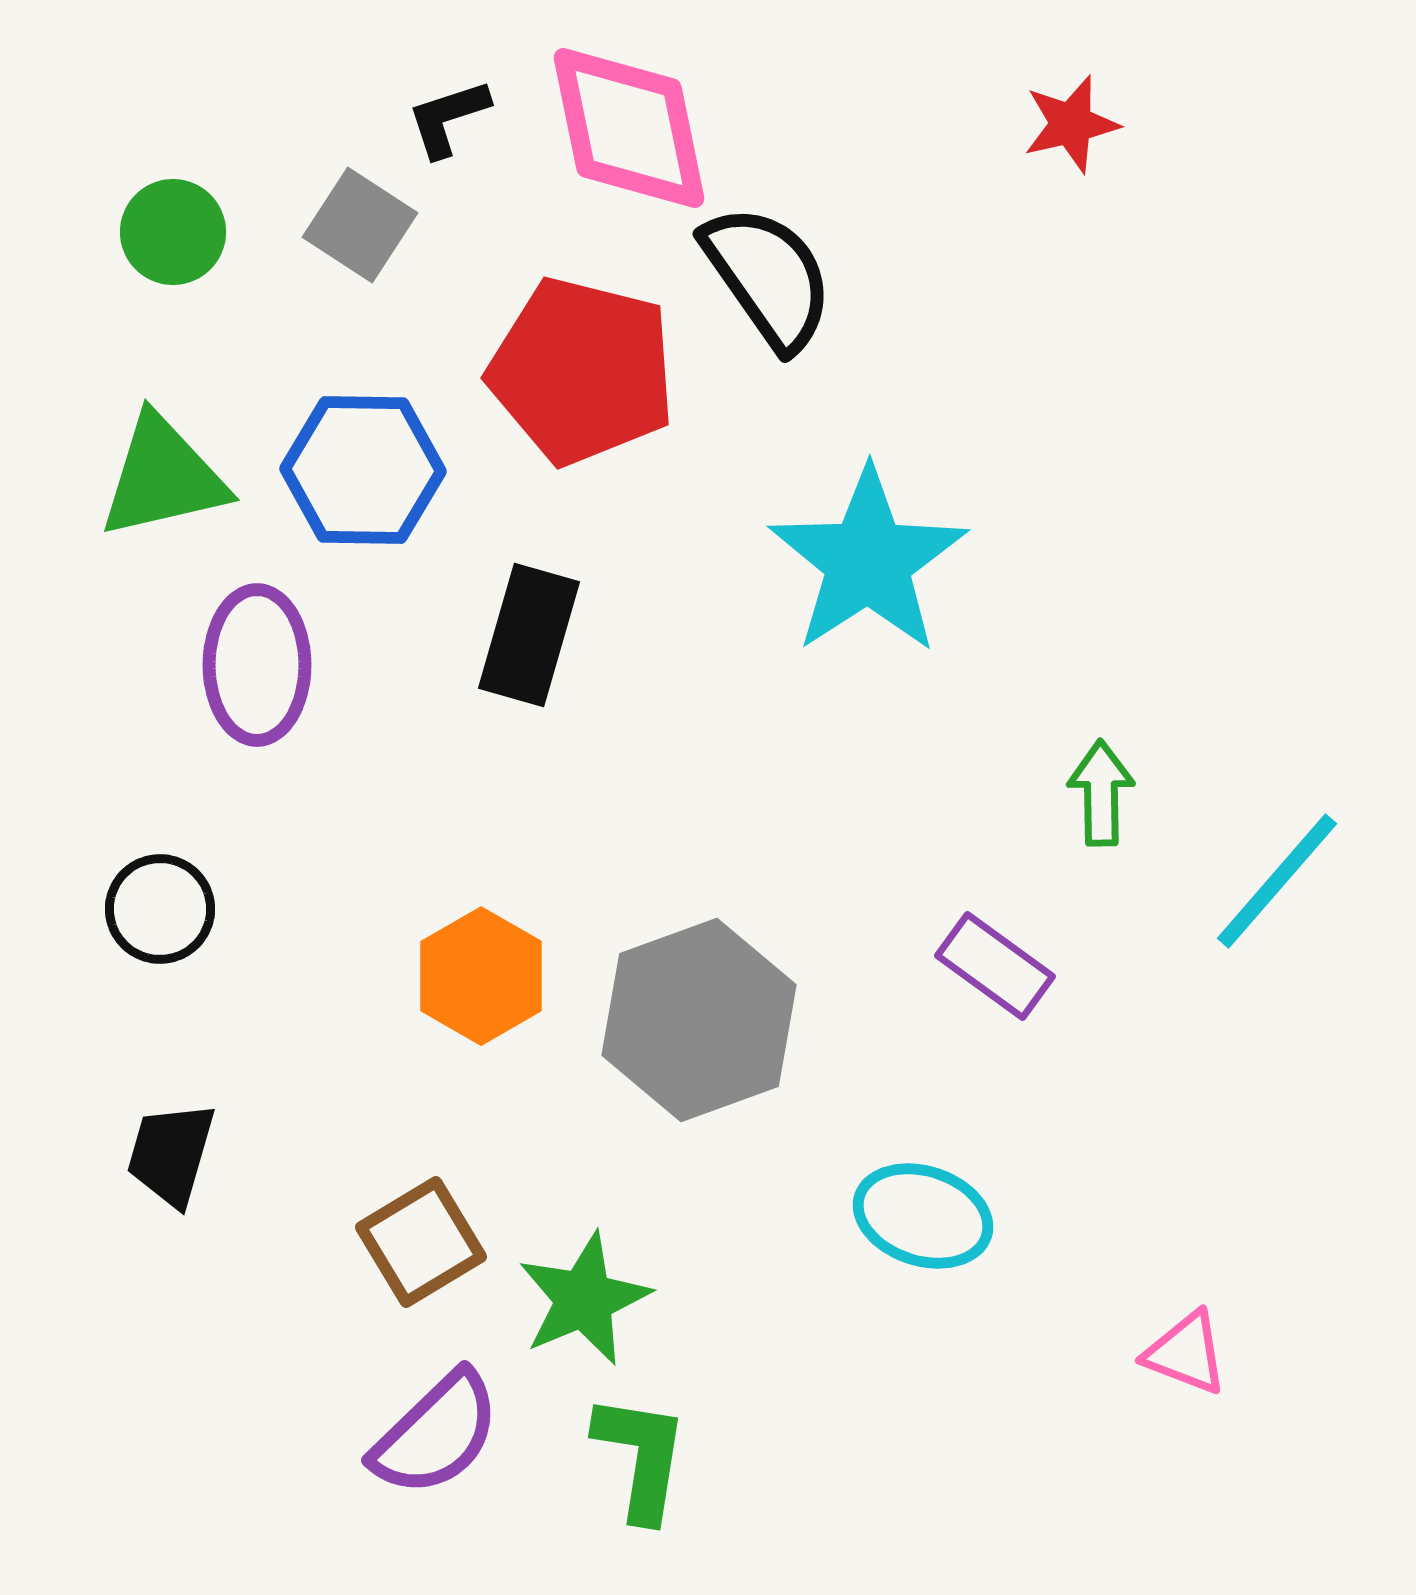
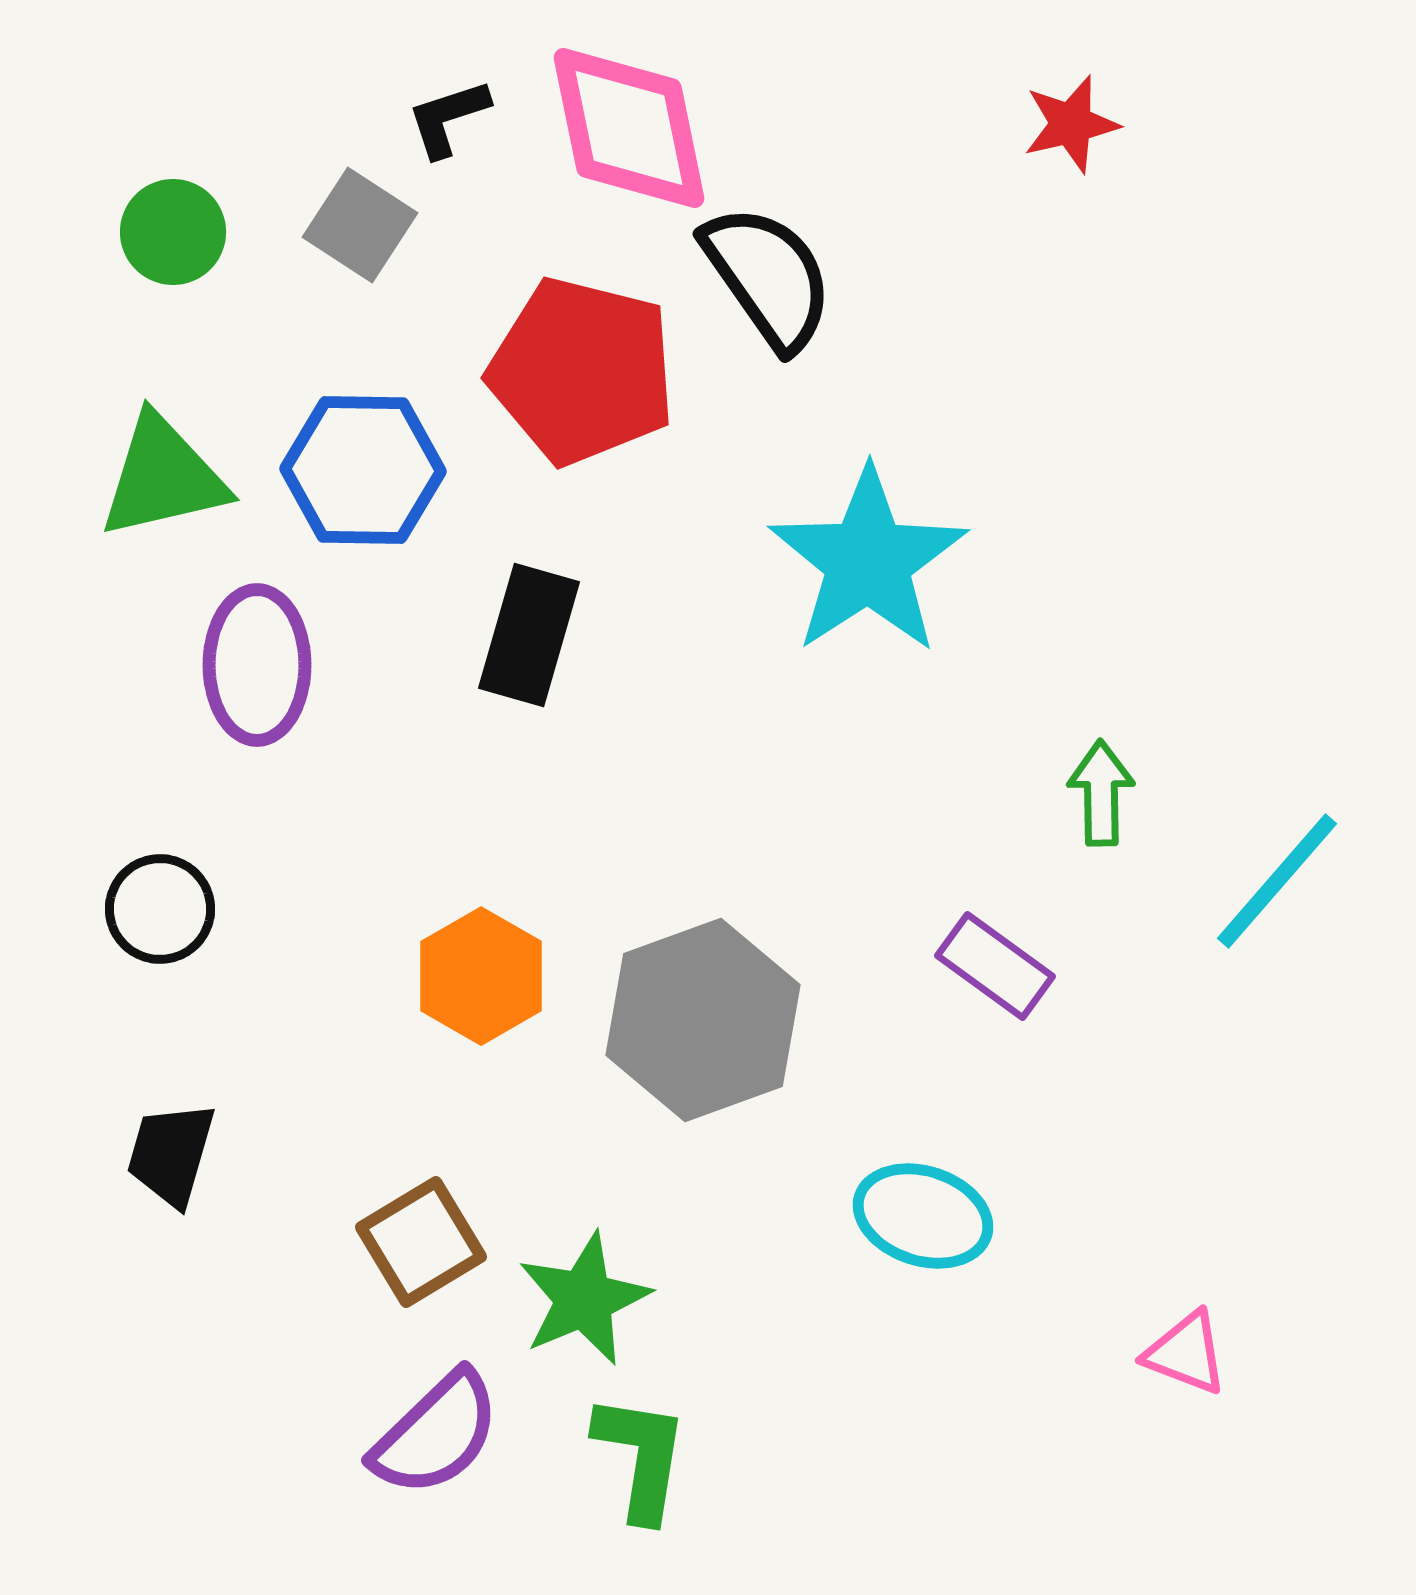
gray hexagon: moved 4 px right
